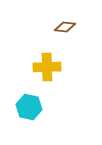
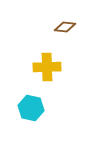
cyan hexagon: moved 2 px right, 1 px down
